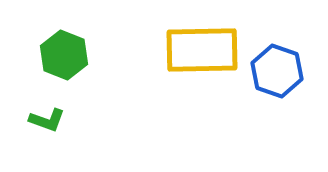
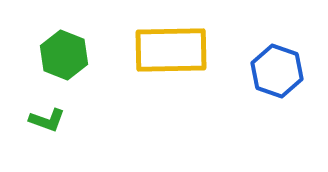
yellow rectangle: moved 31 px left
